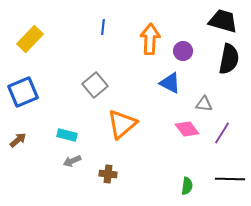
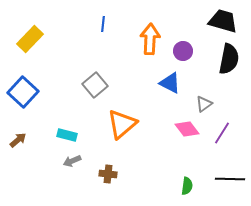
blue line: moved 3 px up
blue square: rotated 24 degrees counterclockwise
gray triangle: rotated 42 degrees counterclockwise
